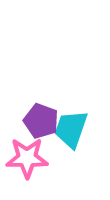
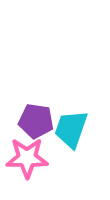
purple pentagon: moved 5 px left; rotated 12 degrees counterclockwise
